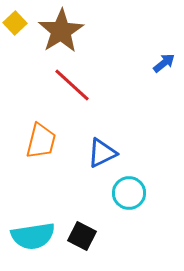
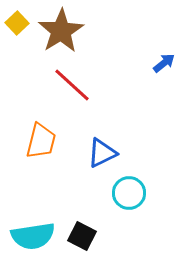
yellow square: moved 2 px right
